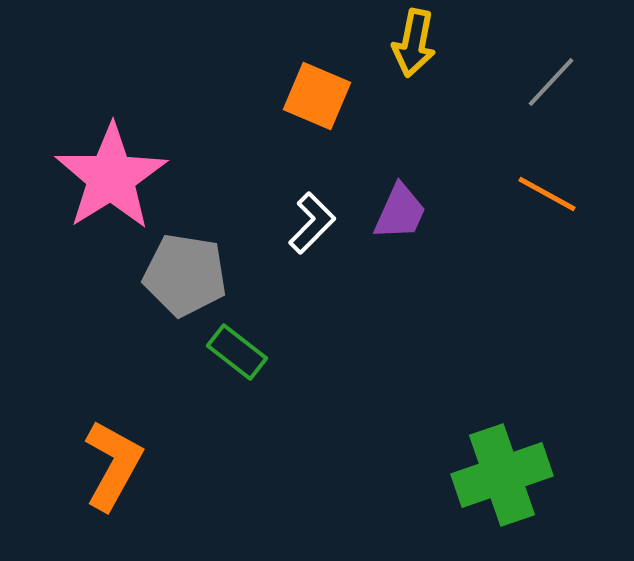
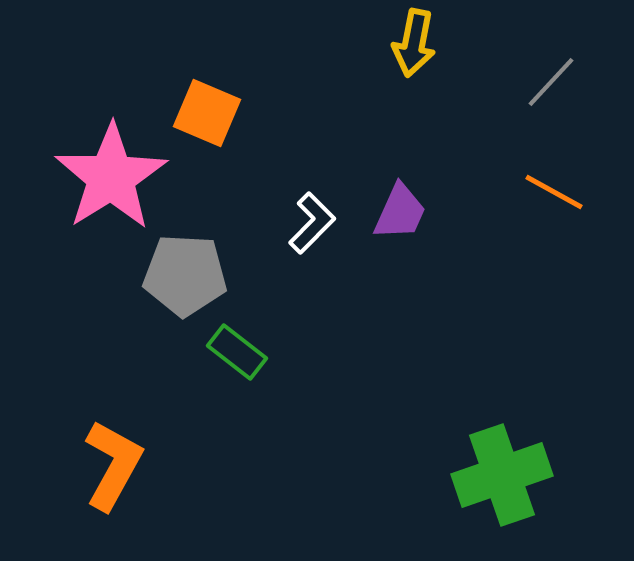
orange square: moved 110 px left, 17 px down
orange line: moved 7 px right, 2 px up
gray pentagon: rotated 6 degrees counterclockwise
